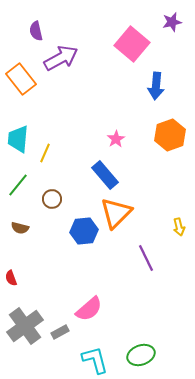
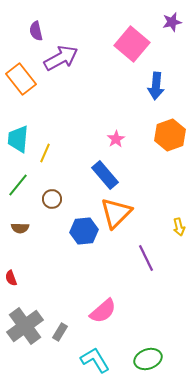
brown semicircle: rotated 12 degrees counterclockwise
pink semicircle: moved 14 px right, 2 px down
gray rectangle: rotated 30 degrees counterclockwise
green ellipse: moved 7 px right, 4 px down
cyan L-shape: rotated 16 degrees counterclockwise
